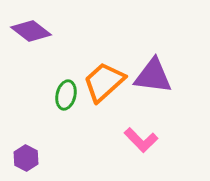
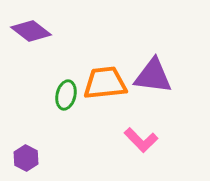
orange trapezoid: moved 1 px right, 1 px down; rotated 36 degrees clockwise
